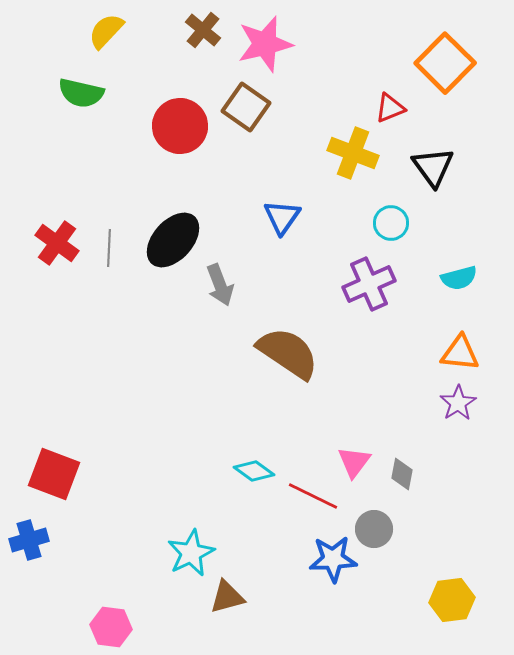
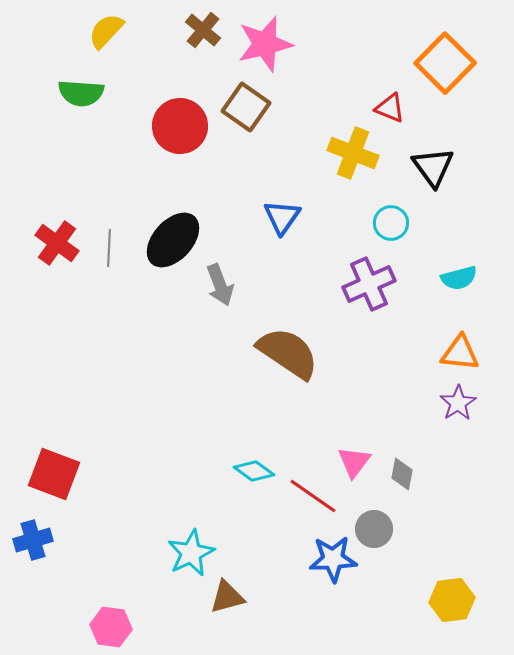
green semicircle: rotated 9 degrees counterclockwise
red triangle: rotated 44 degrees clockwise
red line: rotated 9 degrees clockwise
blue cross: moved 4 px right
